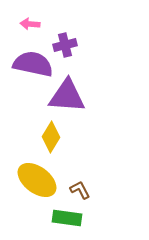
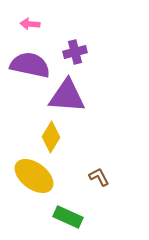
purple cross: moved 10 px right, 7 px down
purple semicircle: moved 3 px left, 1 px down
yellow ellipse: moved 3 px left, 4 px up
brown L-shape: moved 19 px right, 13 px up
green rectangle: moved 1 px right, 1 px up; rotated 16 degrees clockwise
